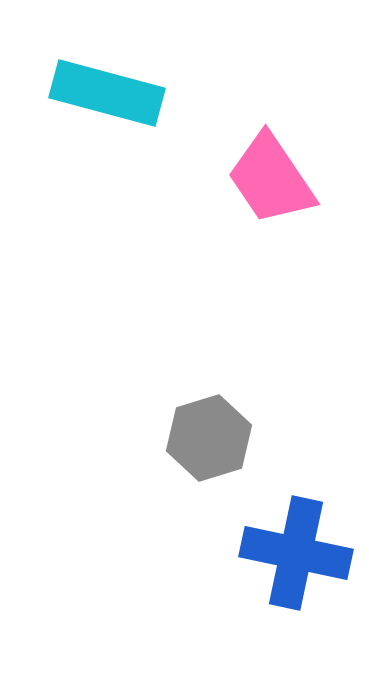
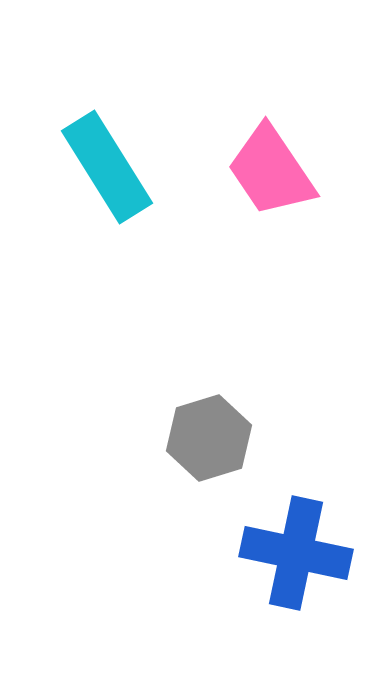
cyan rectangle: moved 74 px down; rotated 43 degrees clockwise
pink trapezoid: moved 8 px up
